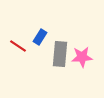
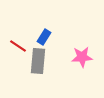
blue rectangle: moved 4 px right
gray rectangle: moved 22 px left, 7 px down
